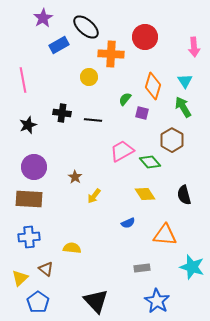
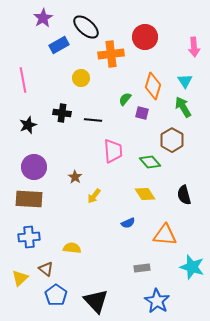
orange cross: rotated 10 degrees counterclockwise
yellow circle: moved 8 px left, 1 px down
pink trapezoid: moved 9 px left; rotated 115 degrees clockwise
blue pentagon: moved 18 px right, 7 px up
